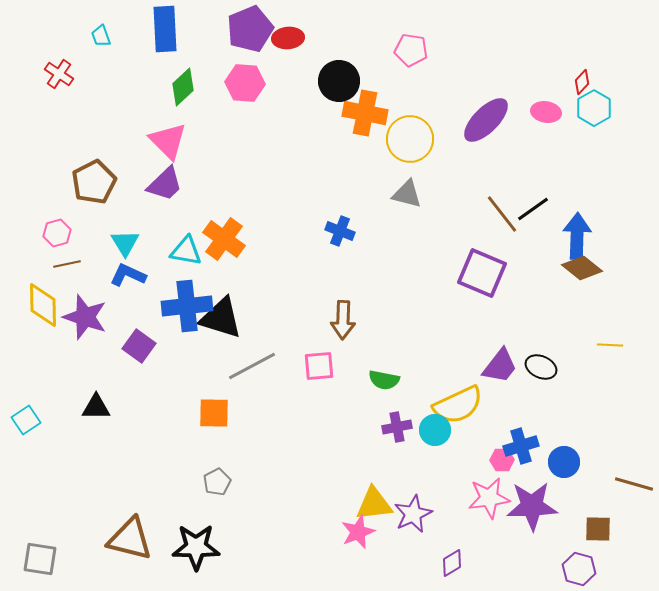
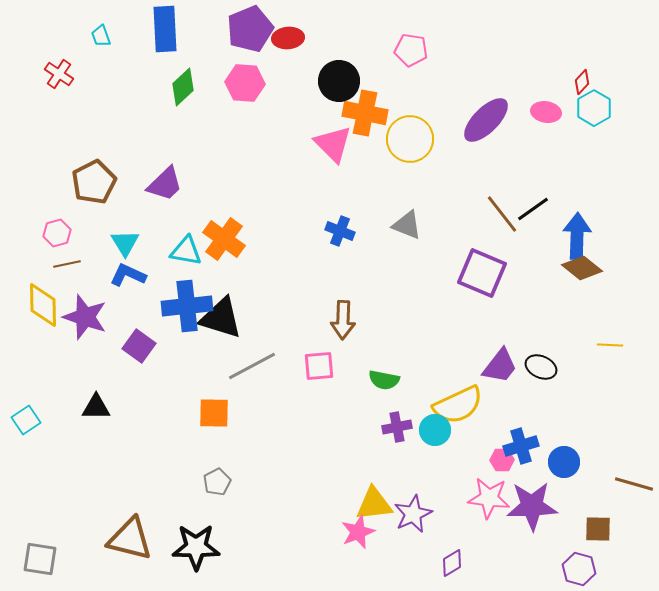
pink triangle at (168, 141): moved 165 px right, 3 px down
gray triangle at (407, 194): moved 31 px down; rotated 8 degrees clockwise
pink star at (489, 498): rotated 15 degrees clockwise
